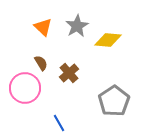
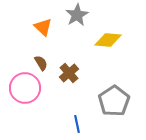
gray star: moved 11 px up
blue line: moved 18 px right, 1 px down; rotated 18 degrees clockwise
